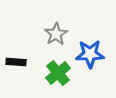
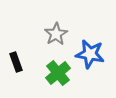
blue star: rotated 12 degrees clockwise
black rectangle: rotated 66 degrees clockwise
